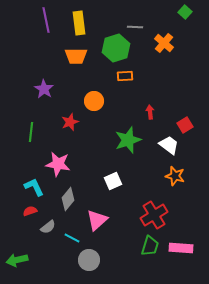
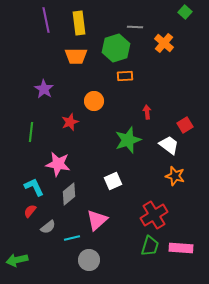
red arrow: moved 3 px left
gray diamond: moved 1 px right, 5 px up; rotated 10 degrees clockwise
red semicircle: rotated 32 degrees counterclockwise
cyan line: rotated 42 degrees counterclockwise
